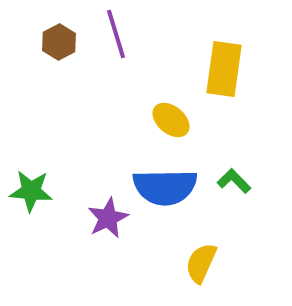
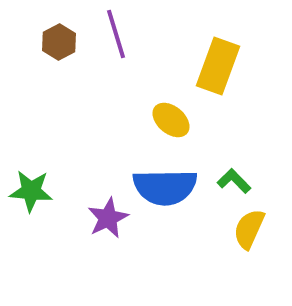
yellow rectangle: moved 6 px left, 3 px up; rotated 12 degrees clockwise
yellow semicircle: moved 48 px right, 34 px up
